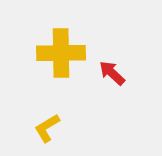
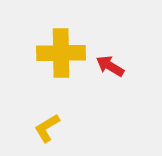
red arrow: moved 2 px left, 7 px up; rotated 12 degrees counterclockwise
